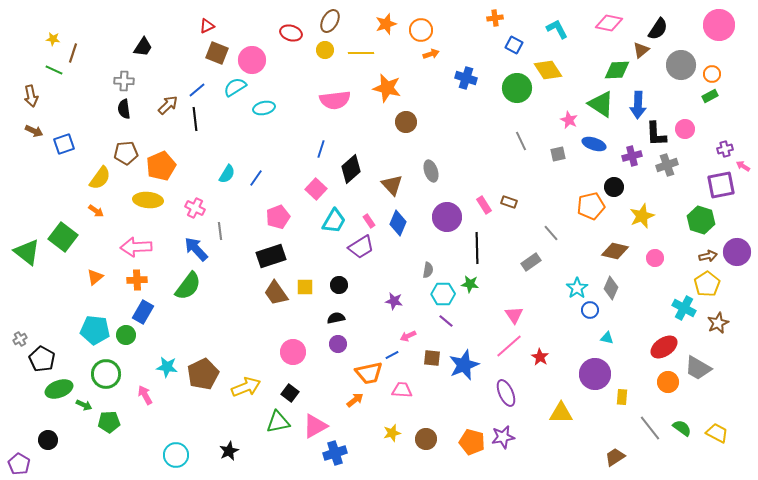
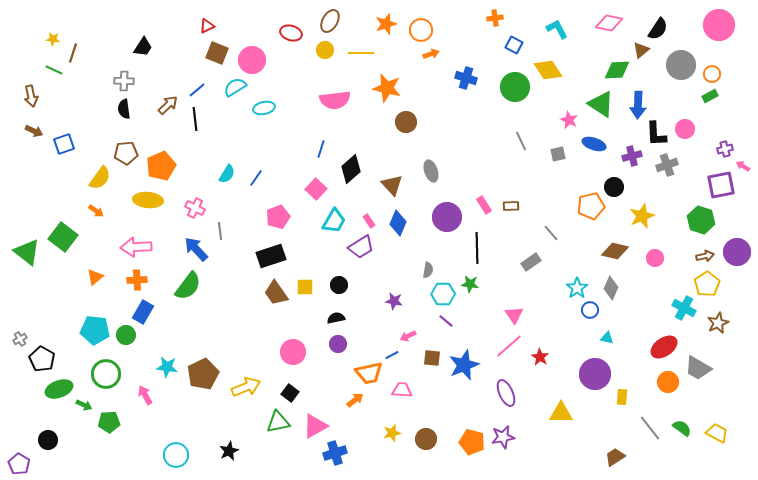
green circle at (517, 88): moved 2 px left, 1 px up
brown rectangle at (509, 202): moved 2 px right, 4 px down; rotated 21 degrees counterclockwise
brown arrow at (708, 256): moved 3 px left
